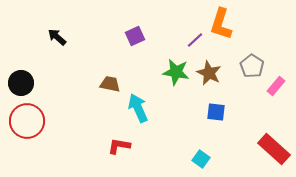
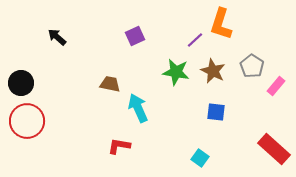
brown star: moved 4 px right, 2 px up
cyan square: moved 1 px left, 1 px up
